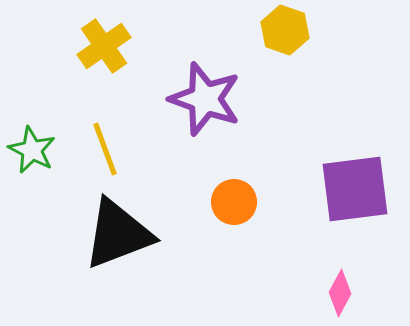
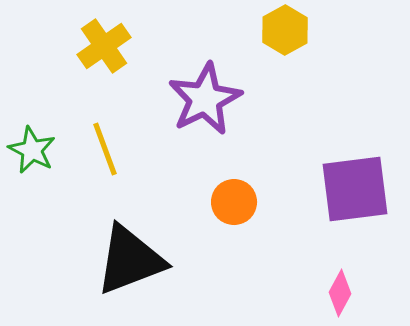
yellow hexagon: rotated 12 degrees clockwise
purple star: rotated 26 degrees clockwise
black triangle: moved 12 px right, 26 px down
